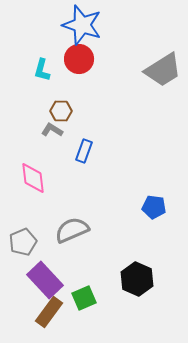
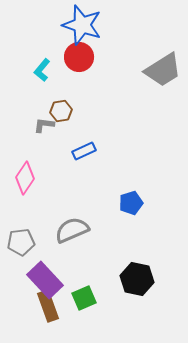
red circle: moved 2 px up
cyan L-shape: rotated 25 degrees clockwise
brown hexagon: rotated 10 degrees counterclockwise
gray L-shape: moved 8 px left, 5 px up; rotated 25 degrees counterclockwise
blue rectangle: rotated 45 degrees clockwise
pink diamond: moved 8 px left; rotated 40 degrees clockwise
blue pentagon: moved 23 px left, 4 px up; rotated 25 degrees counterclockwise
gray pentagon: moved 2 px left; rotated 16 degrees clockwise
black hexagon: rotated 12 degrees counterclockwise
brown rectangle: moved 1 px left, 6 px up; rotated 56 degrees counterclockwise
